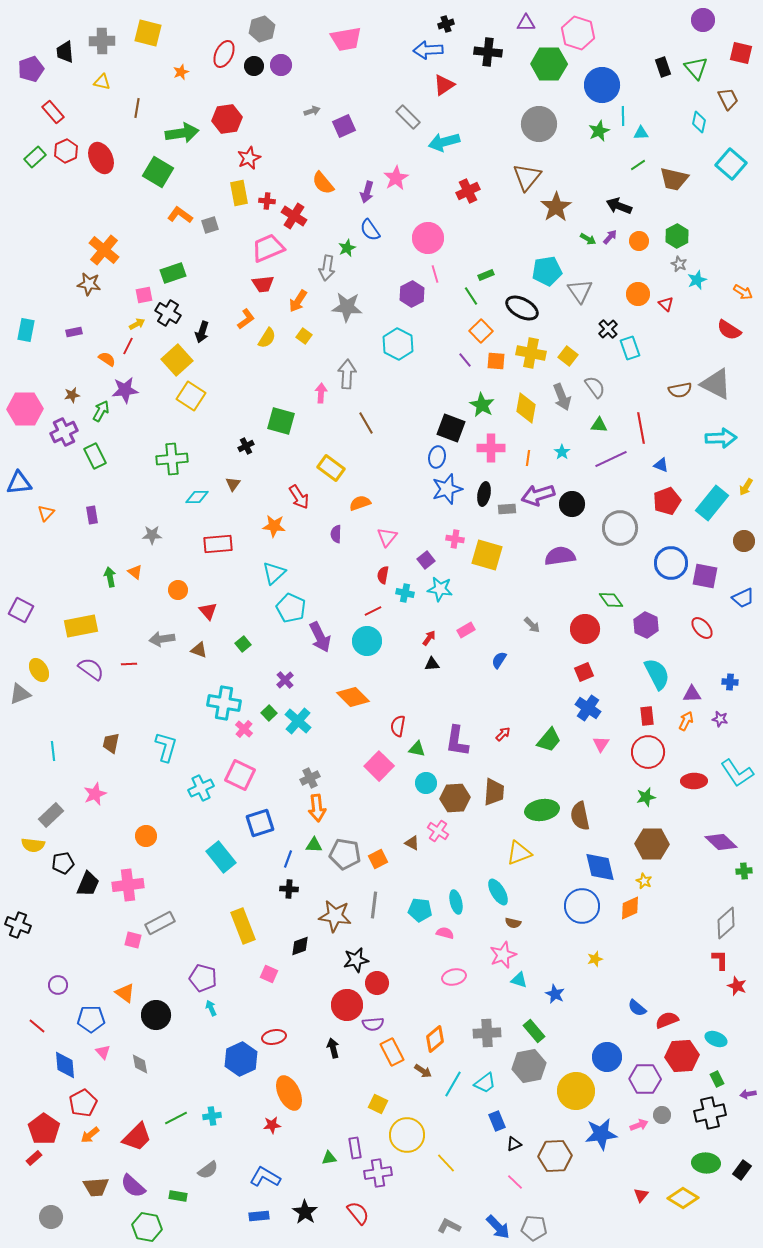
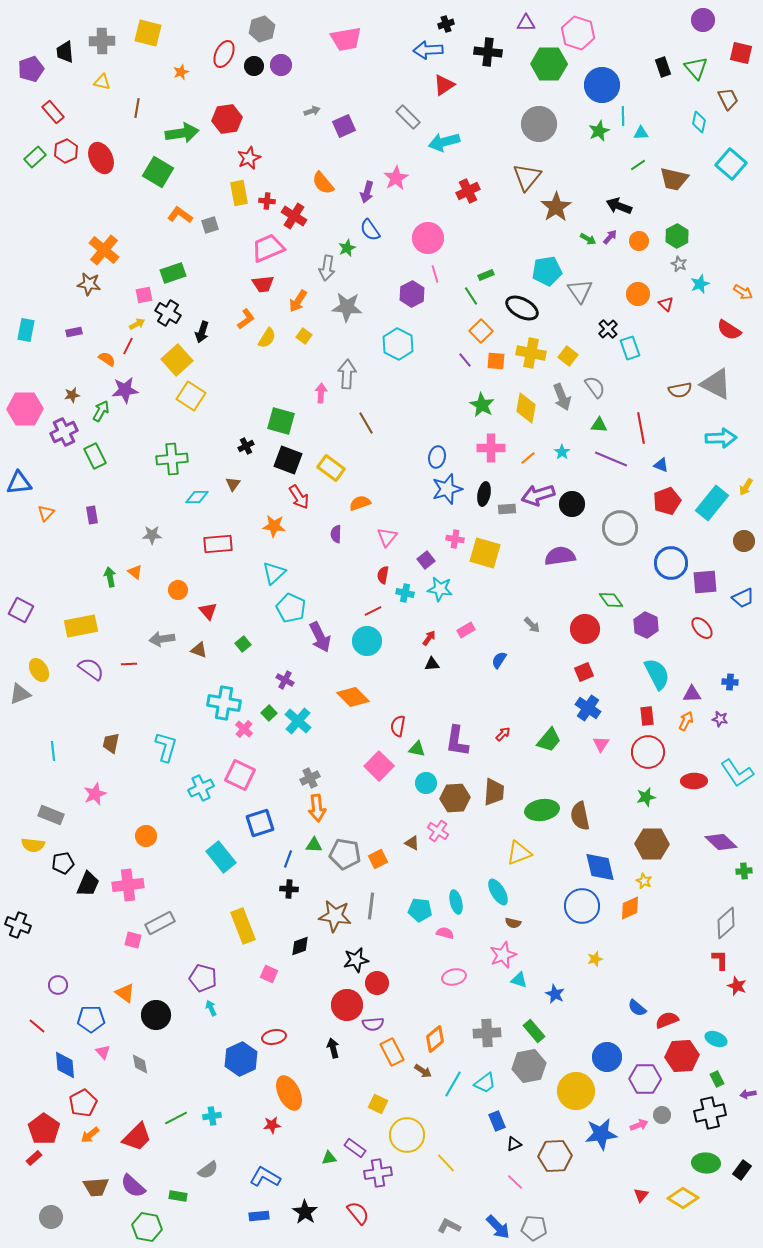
cyan star at (697, 280): moved 3 px right, 4 px down
black square at (451, 428): moved 163 px left, 32 px down
orange line at (528, 458): rotated 42 degrees clockwise
purple line at (611, 459): rotated 48 degrees clockwise
yellow square at (487, 555): moved 2 px left, 2 px up
purple square at (705, 576): moved 6 px down; rotated 16 degrees counterclockwise
purple cross at (285, 680): rotated 18 degrees counterclockwise
gray rectangle at (51, 815): rotated 65 degrees clockwise
gray line at (374, 905): moved 3 px left, 1 px down
purple rectangle at (355, 1148): rotated 45 degrees counterclockwise
